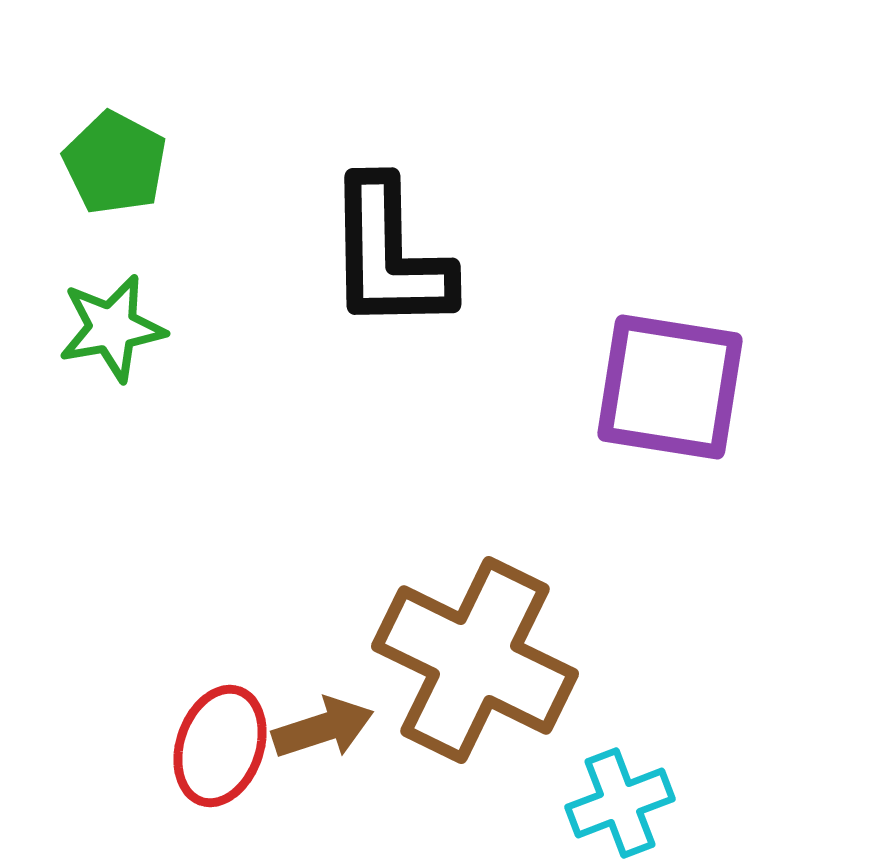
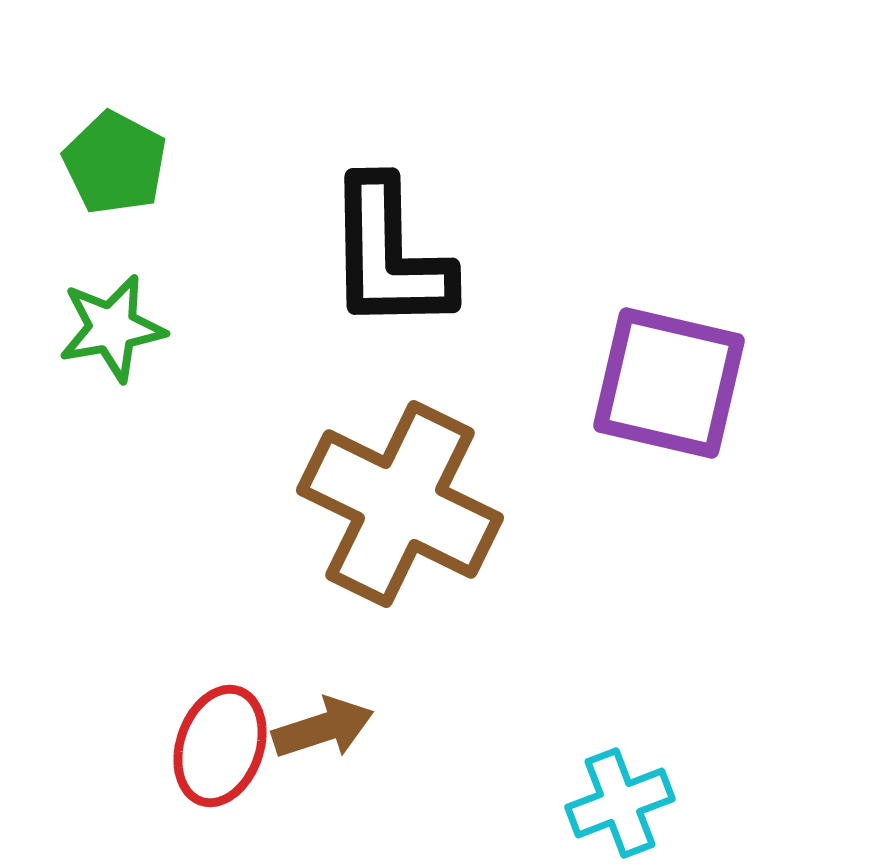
purple square: moved 1 px left, 4 px up; rotated 4 degrees clockwise
brown cross: moved 75 px left, 156 px up
